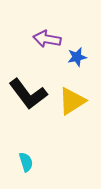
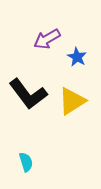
purple arrow: rotated 40 degrees counterclockwise
blue star: rotated 30 degrees counterclockwise
